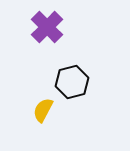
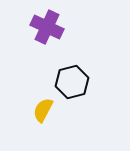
purple cross: rotated 20 degrees counterclockwise
